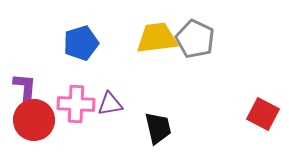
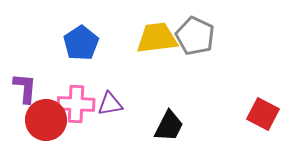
gray pentagon: moved 3 px up
blue pentagon: rotated 16 degrees counterclockwise
red circle: moved 12 px right
black trapezoid: moved 11 px right, 2 px up; rotated 40 degrees clockwise
